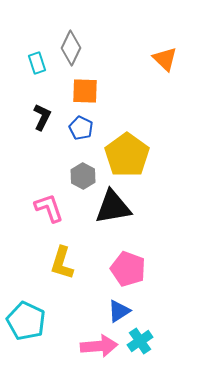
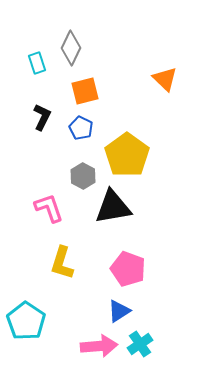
orange triangle: moved 20 px down
orange square: rotated 16 degrees counterclockwise
cyan pentagon: rotated 9 degrees clockwise
cyan cross: moved 3 px down
